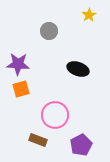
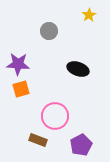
pink circle: moved 1 px down
